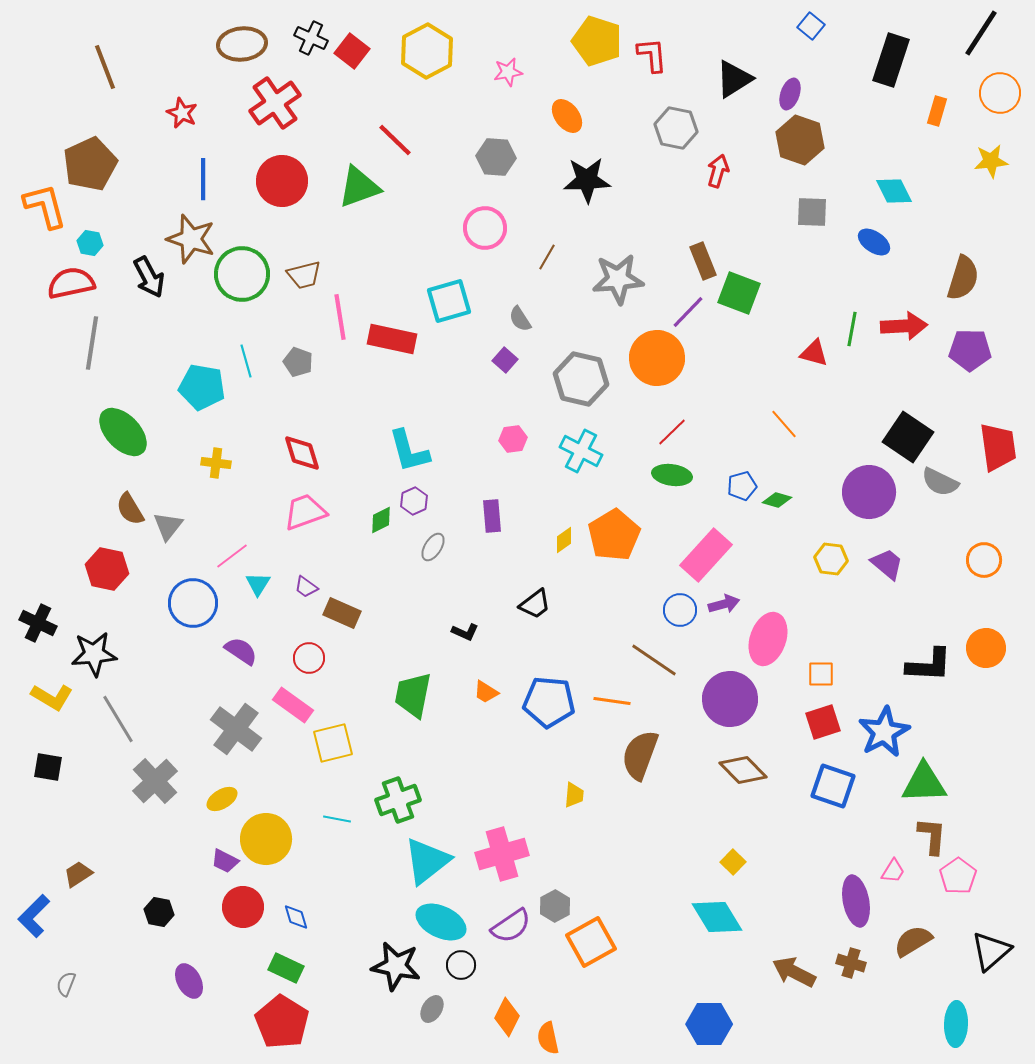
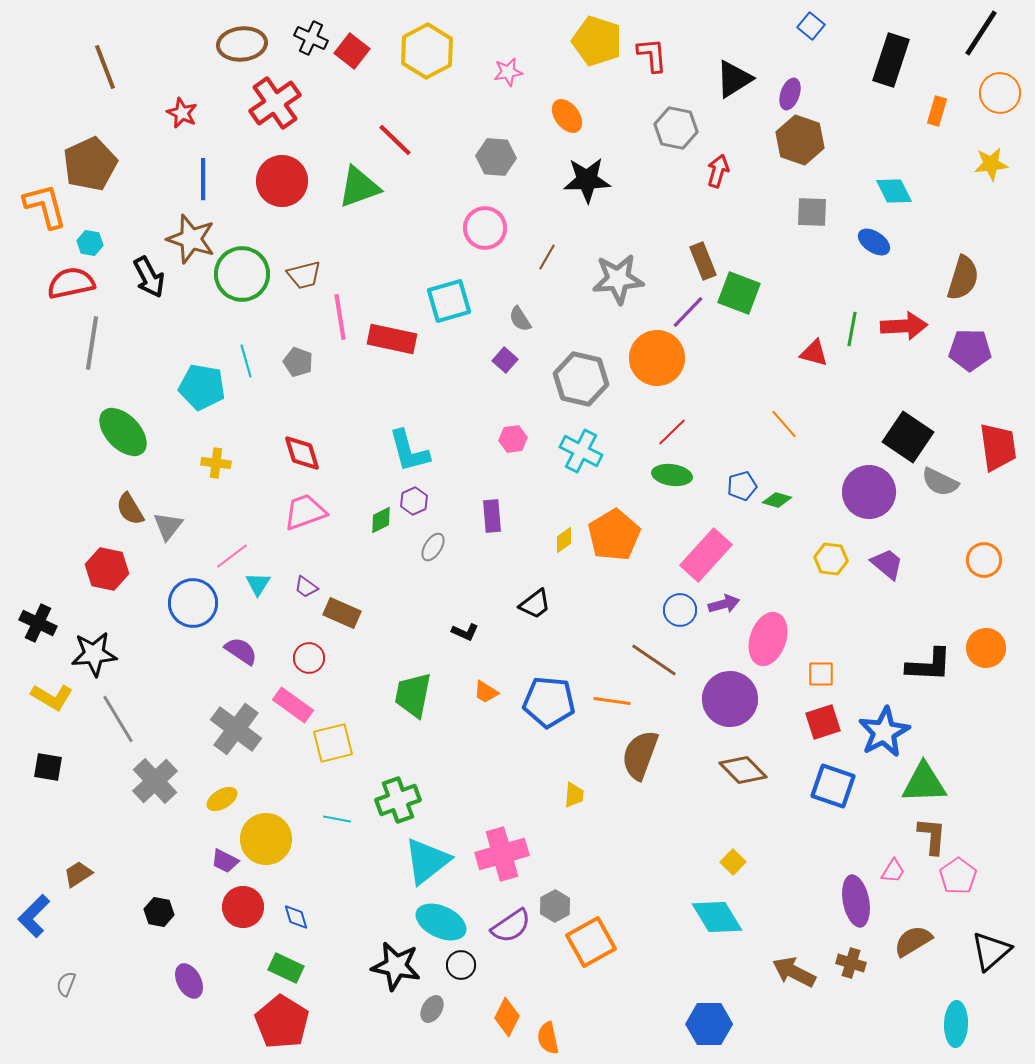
yellow star at (991, 161): moved 3 px down
